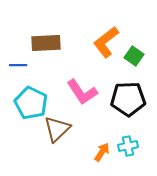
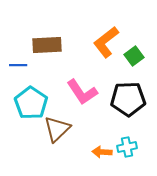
brown rectangle: moved 1 px right, 2 px down
green square: rotated 18 degrees clockwise
cyan pentagon: rotated 8 degrees clockwise
cyan cross: moved 1 px left, 1 px down
orange arrow: rotated 120 degrees counterclockwise
